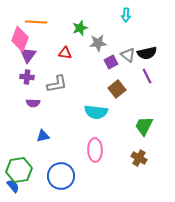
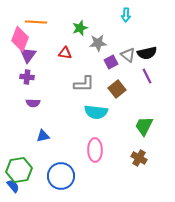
gray L-shape: moved 27 px right; rotated 10 degrees clockwise
